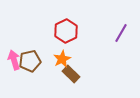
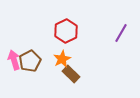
brown pentagon: rotated 15 degrees counterclockwise
